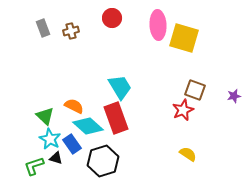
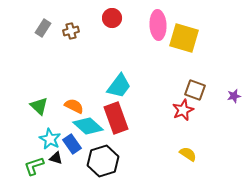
gray rectangle: rotated 54 degrees clockwise
cyan trapezoid: moved 1 px left, 1 px up; rotated 68 degrees clockwise
green triangle: moved 6 px left, 10 px up
